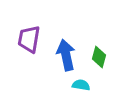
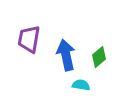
green diamond: rotated 35 degrees clockwise
